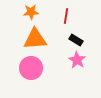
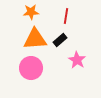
black rectangle: moved 16 px left; rotated 72 degrees counterclockwise
